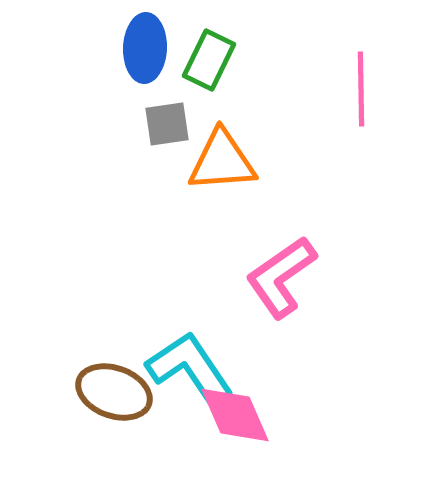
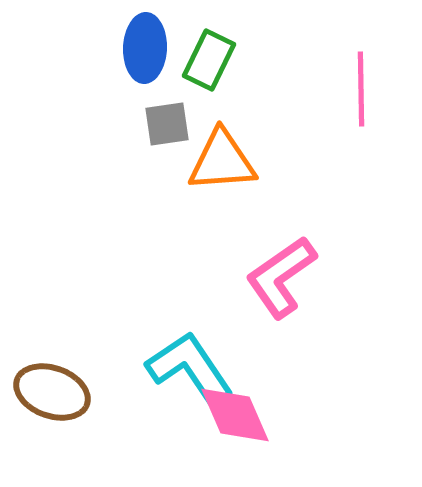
brown ellipse: moved 62 px left
